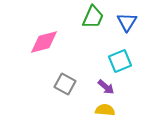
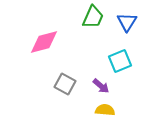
purple arrow: moved 5 px left, 1 px up
